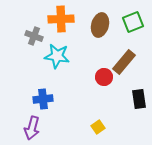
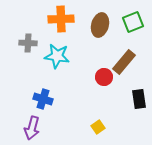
gray cross: moved 6 px left, 7 px down; rotated 18 degrees counterclockwise
blue cross: rotated 24 degrees clockwise
